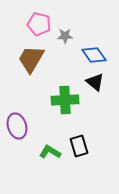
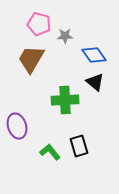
green L-shape: rotated 20 degrees clockwise
